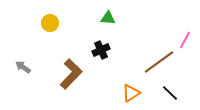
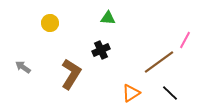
brown L-shape: rotated 12 degrees counterclockwise
